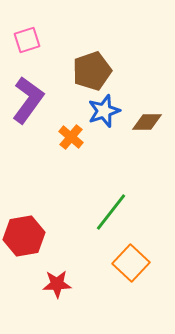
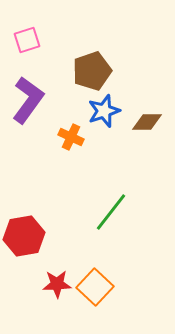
orange cross: rotated 15 degrees counterclockwise
orange square: moved 36 px left, 24 px down
